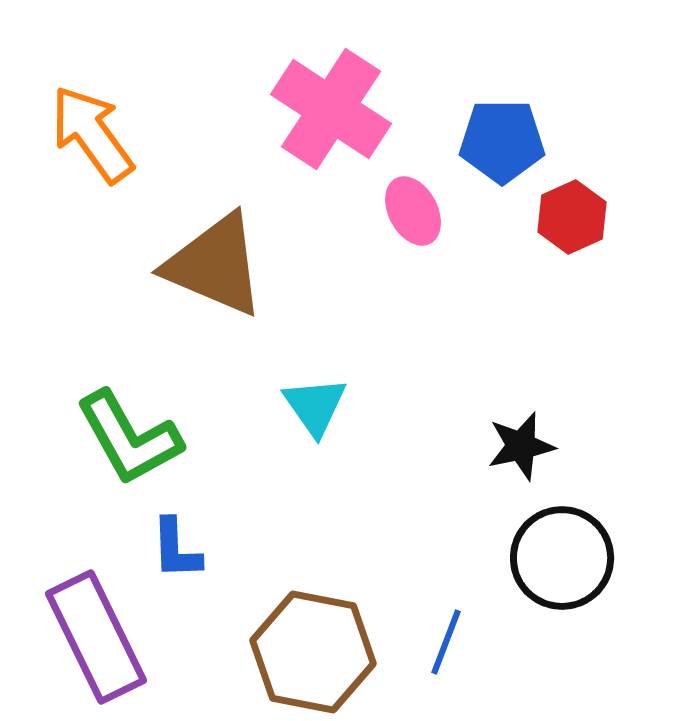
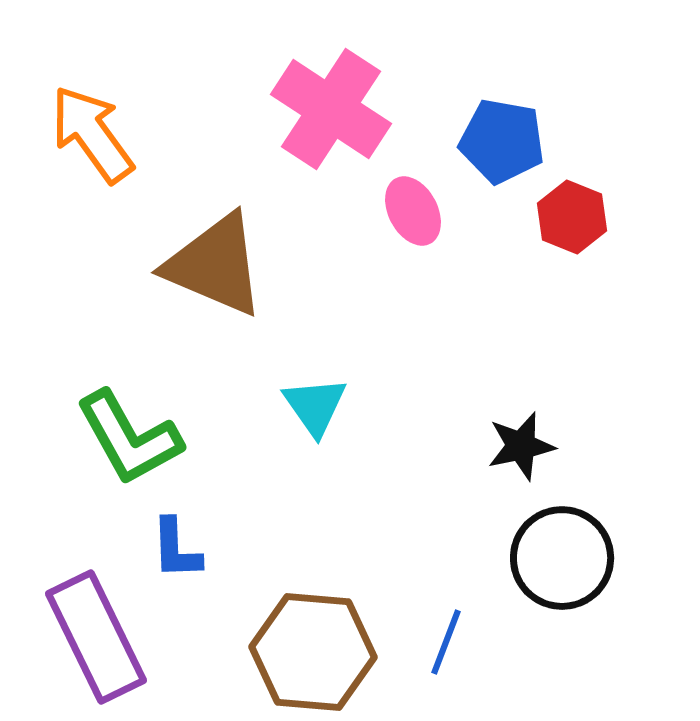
blue pentagon: rotated 10 degrees clockwise
red hexagon: rotated 14 degrees counterclockwise
brown hexagon: rotated 6 degrees counterclockwise
